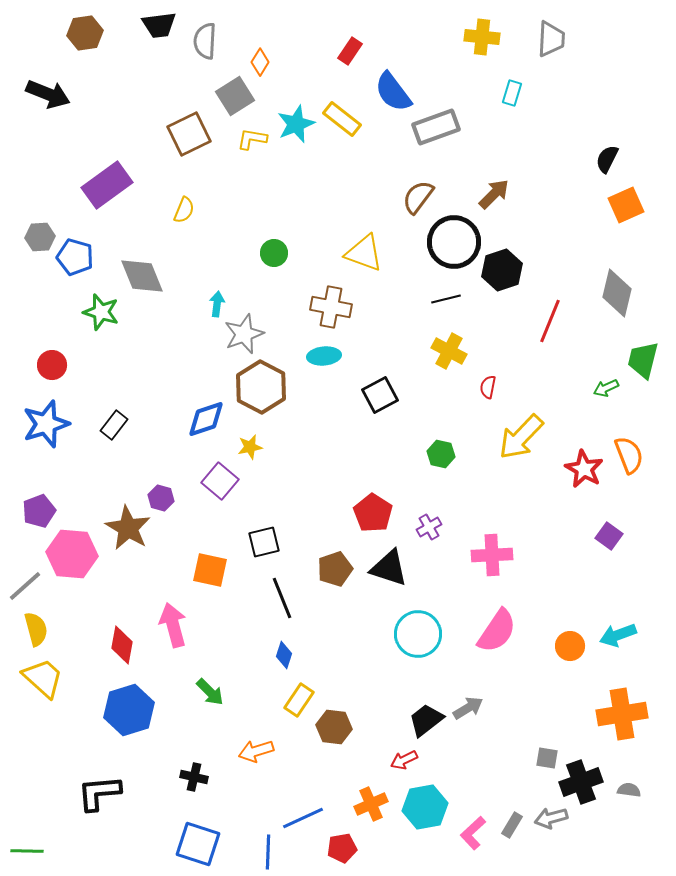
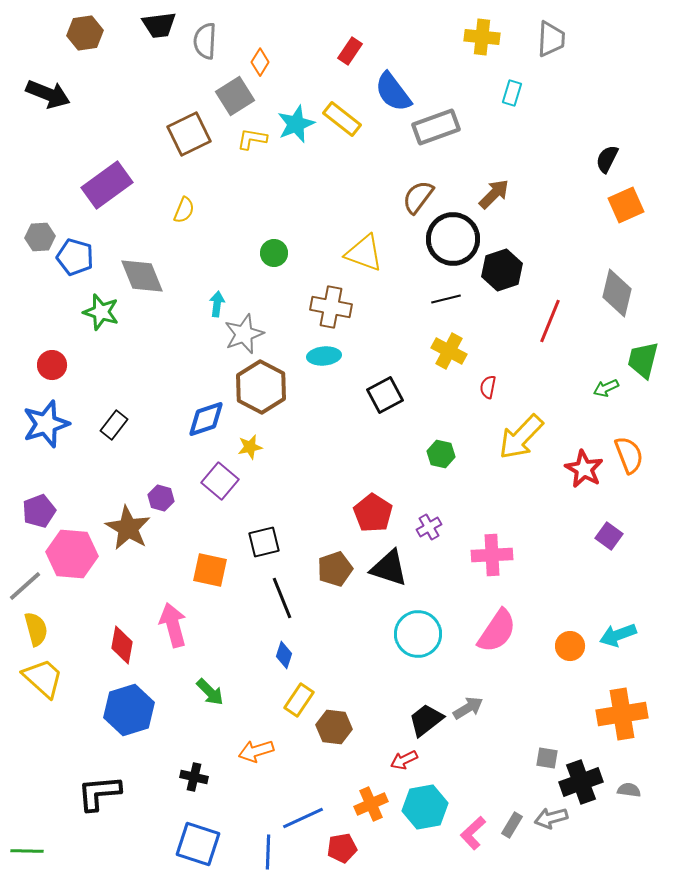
black circle at (454, 242): moved 1 px left, 3 px up
black square at (380, 395): moved 5 px right
